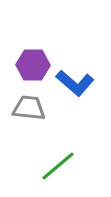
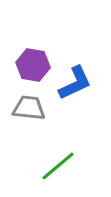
purple hexagon: rotated 8 degrees clockwise
blue L-shape: rotated 66 degrees counterclockwise
